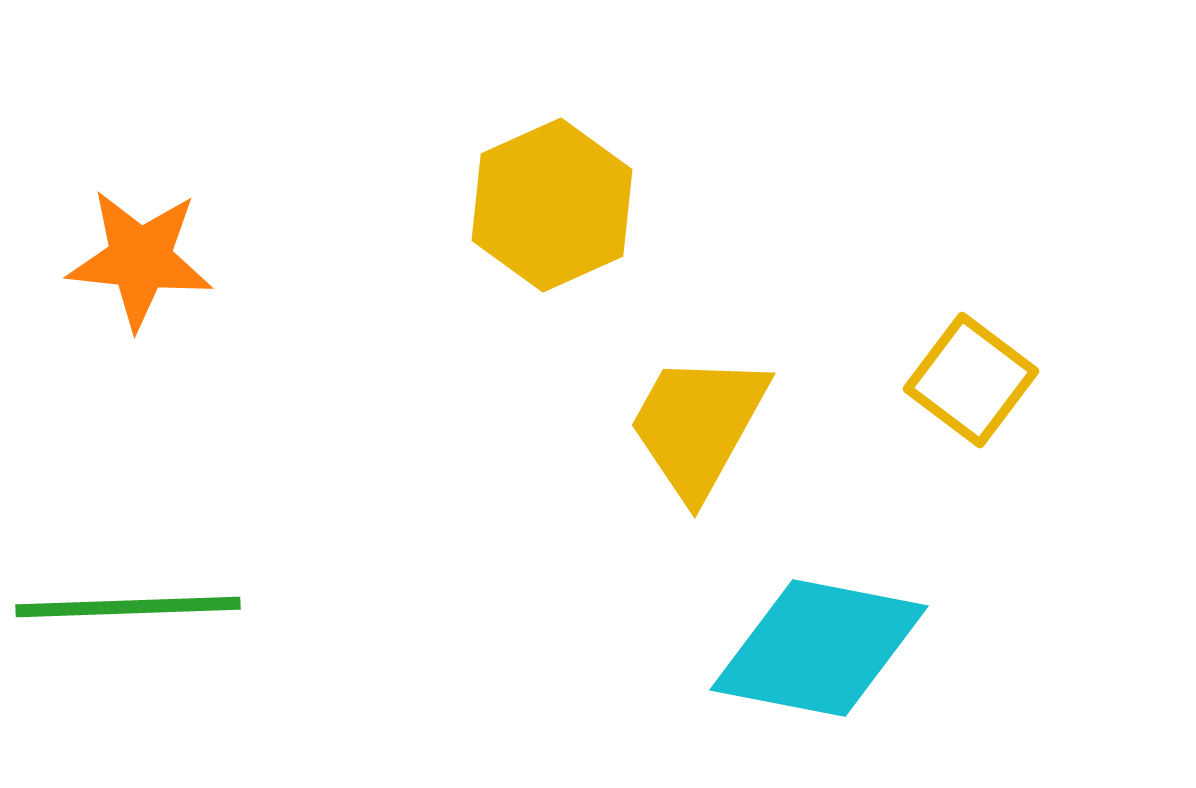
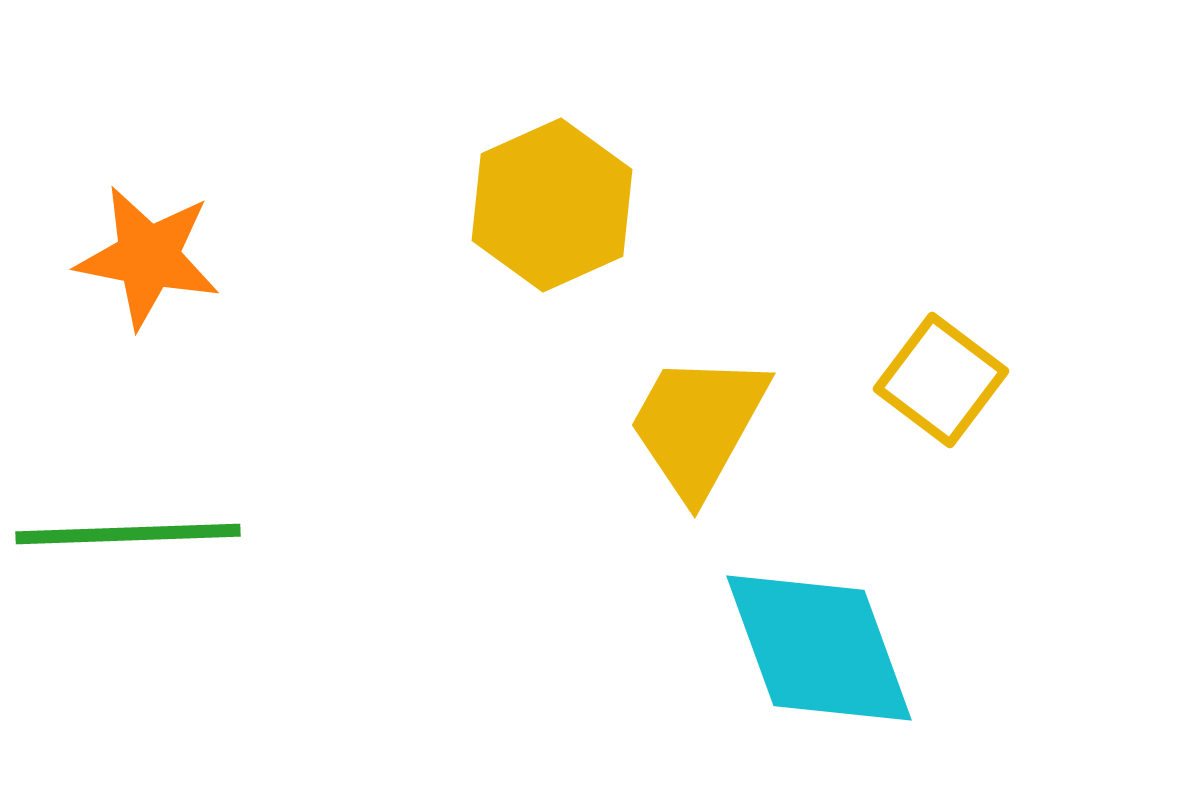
orange star: moved 8 px right, 2 px up; rotated 5 degrees clockwise
yellow square: moved 30 px left
green line: moved 73 px up
cyan diamond: rotated 59 degrees clockwise
